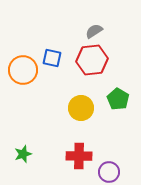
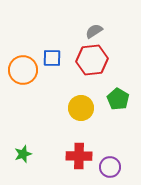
blue square: rotated 12 degrees counterclockwise
purple circle: moved 1 px right, 5 px up
